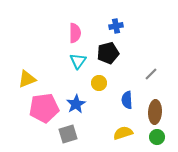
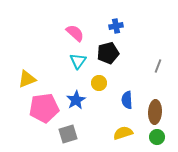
pink semicircle: rotated 48 degrees counterclockwise
gray line: moved 7 px right, 8 px up; rotated 24 degrees counterclockwise
blue star: moved 4 px up
